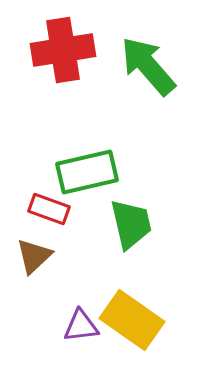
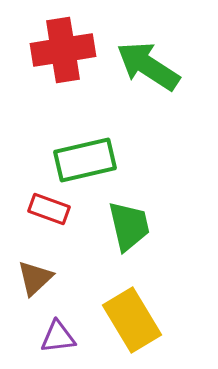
green arrow: rotated 16 degrees counterclockwise
green rectangle: moved 2 px left, 12 px up
green trapezoid: moved 2 px left, 2 px down
brown triangle: moved 1 px right, 22 px down
yellow rectangle: rotated 24 degrees clockwise
purple triangle: moved 23 px left, 11 px down
